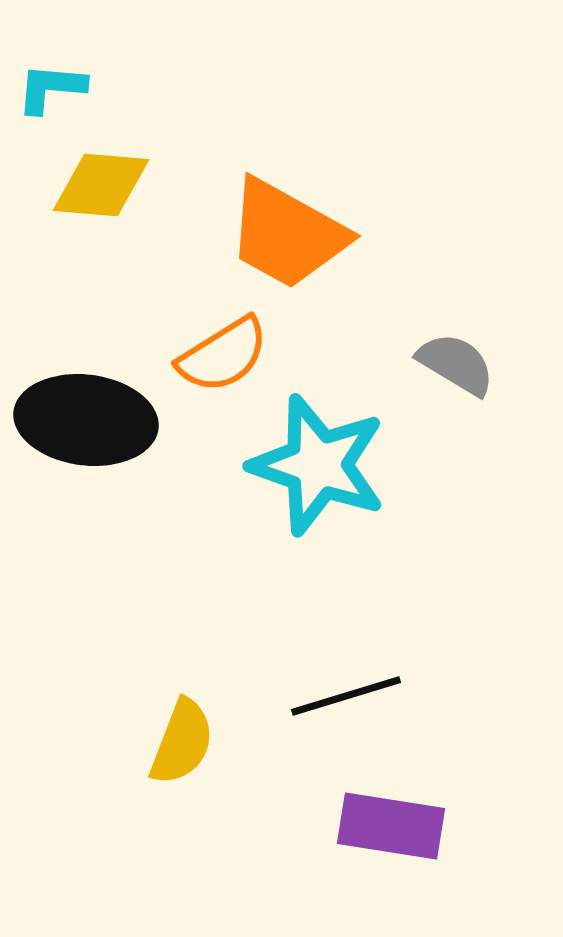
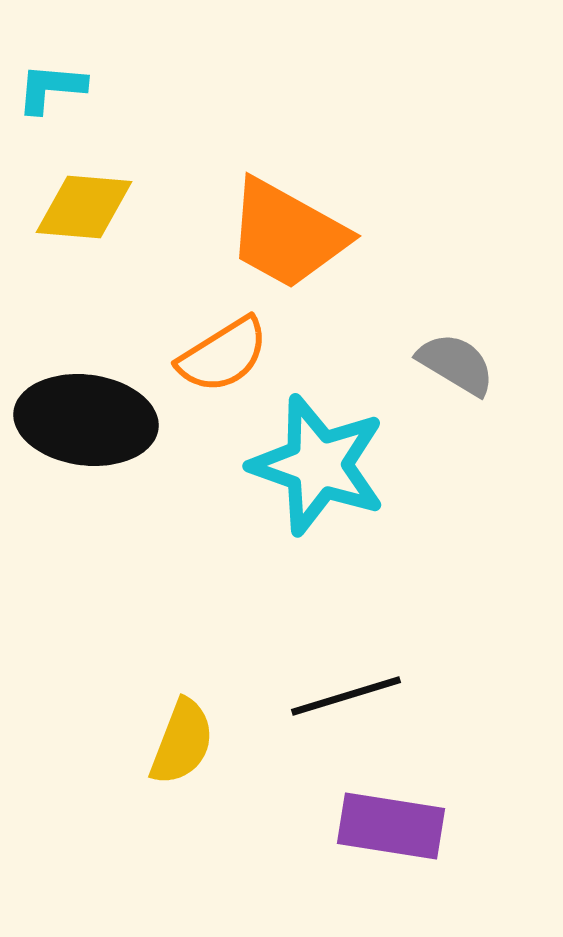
yellow diamond: moved 17 px left, 22 px down
